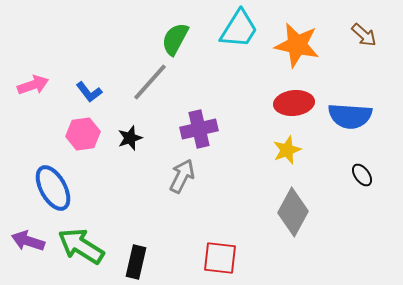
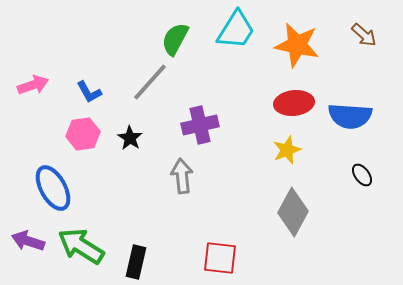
cyan trapezoid: moved 3 px left, 1 px down
blue L-shape: rotated 8 degrees clockwise
purple cross: moved 1 px right, 4 px up
black star: rotated 20 degrees counterclockwise
gray arrow: rotated 32 degrees counterclockwise
